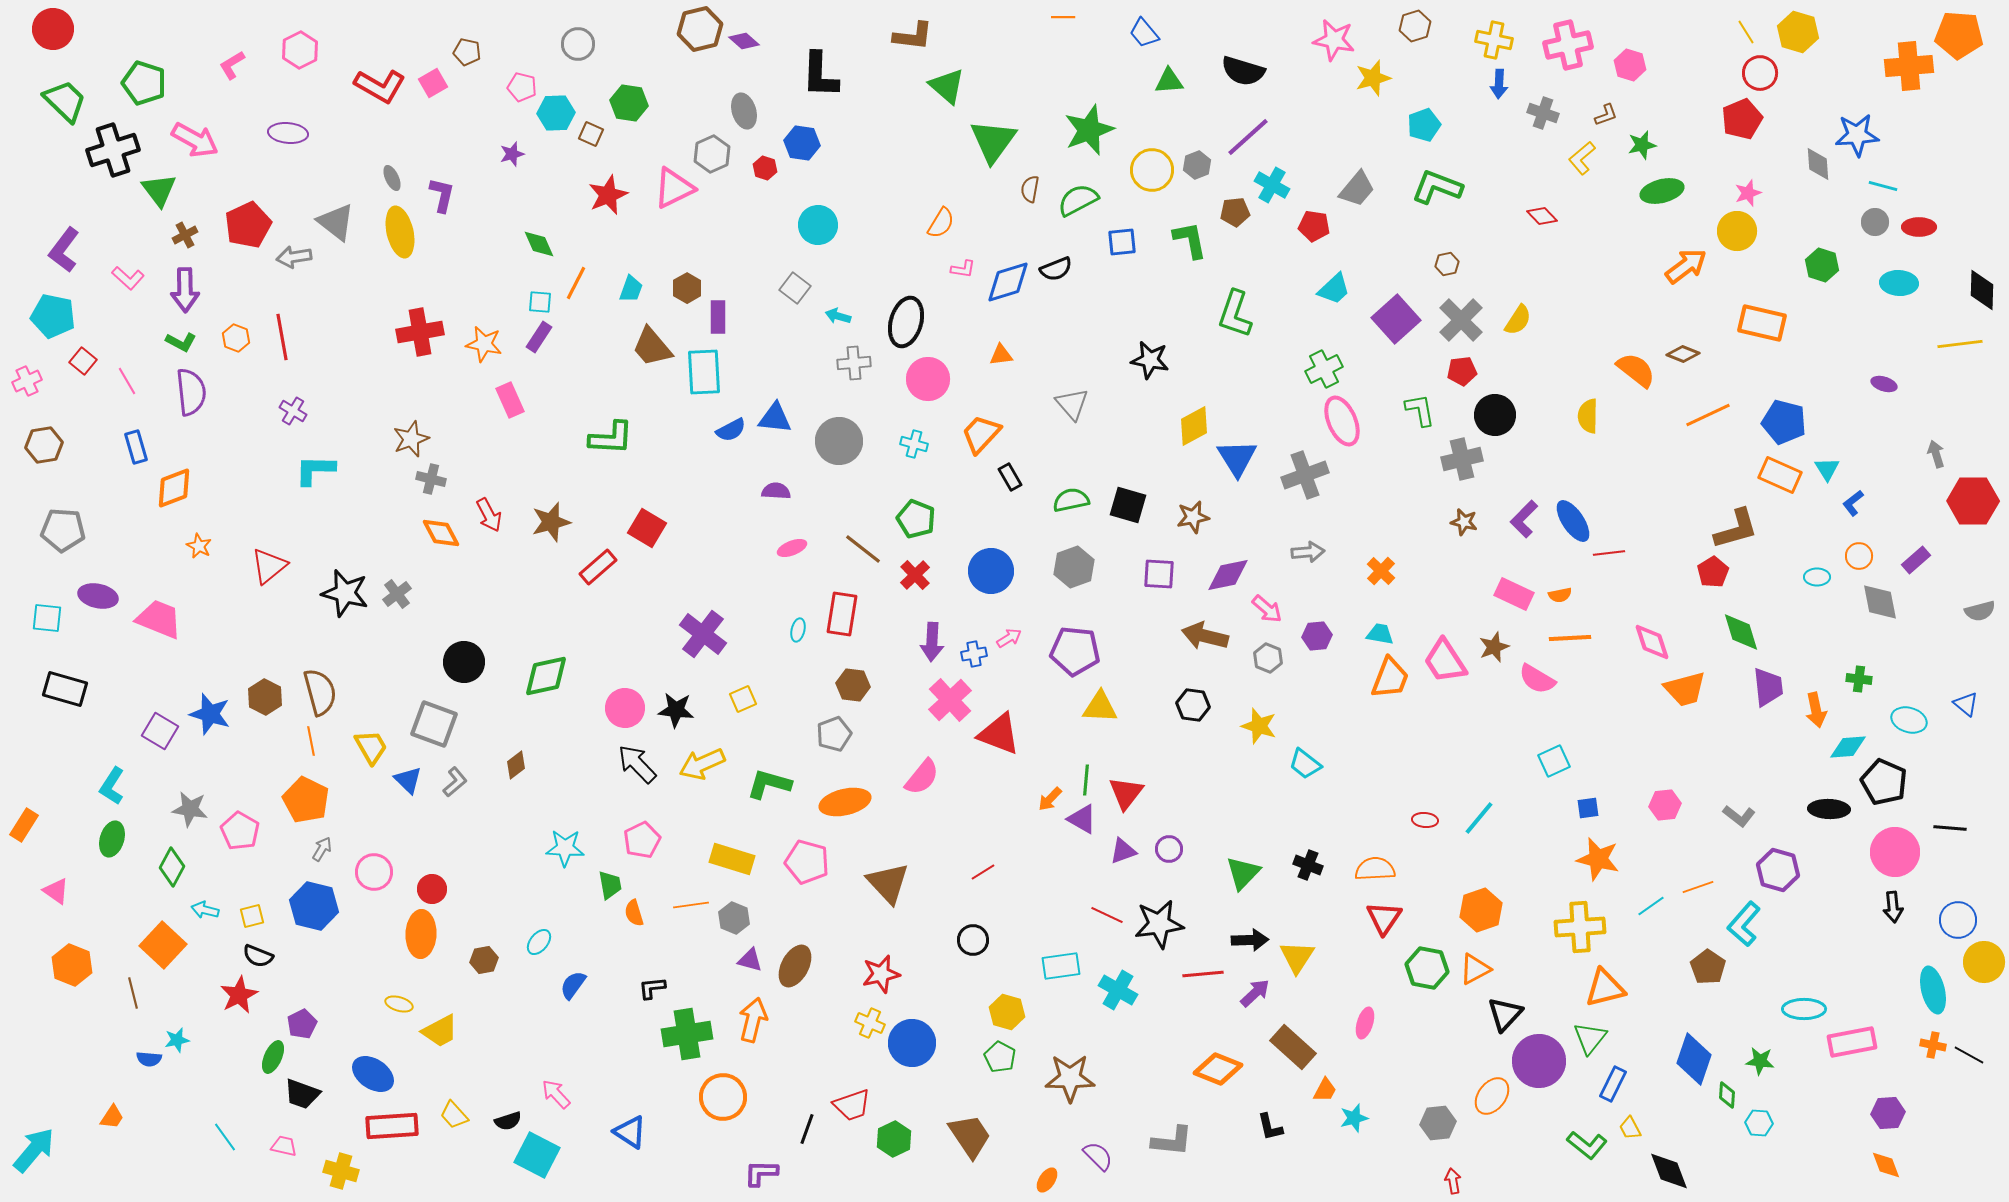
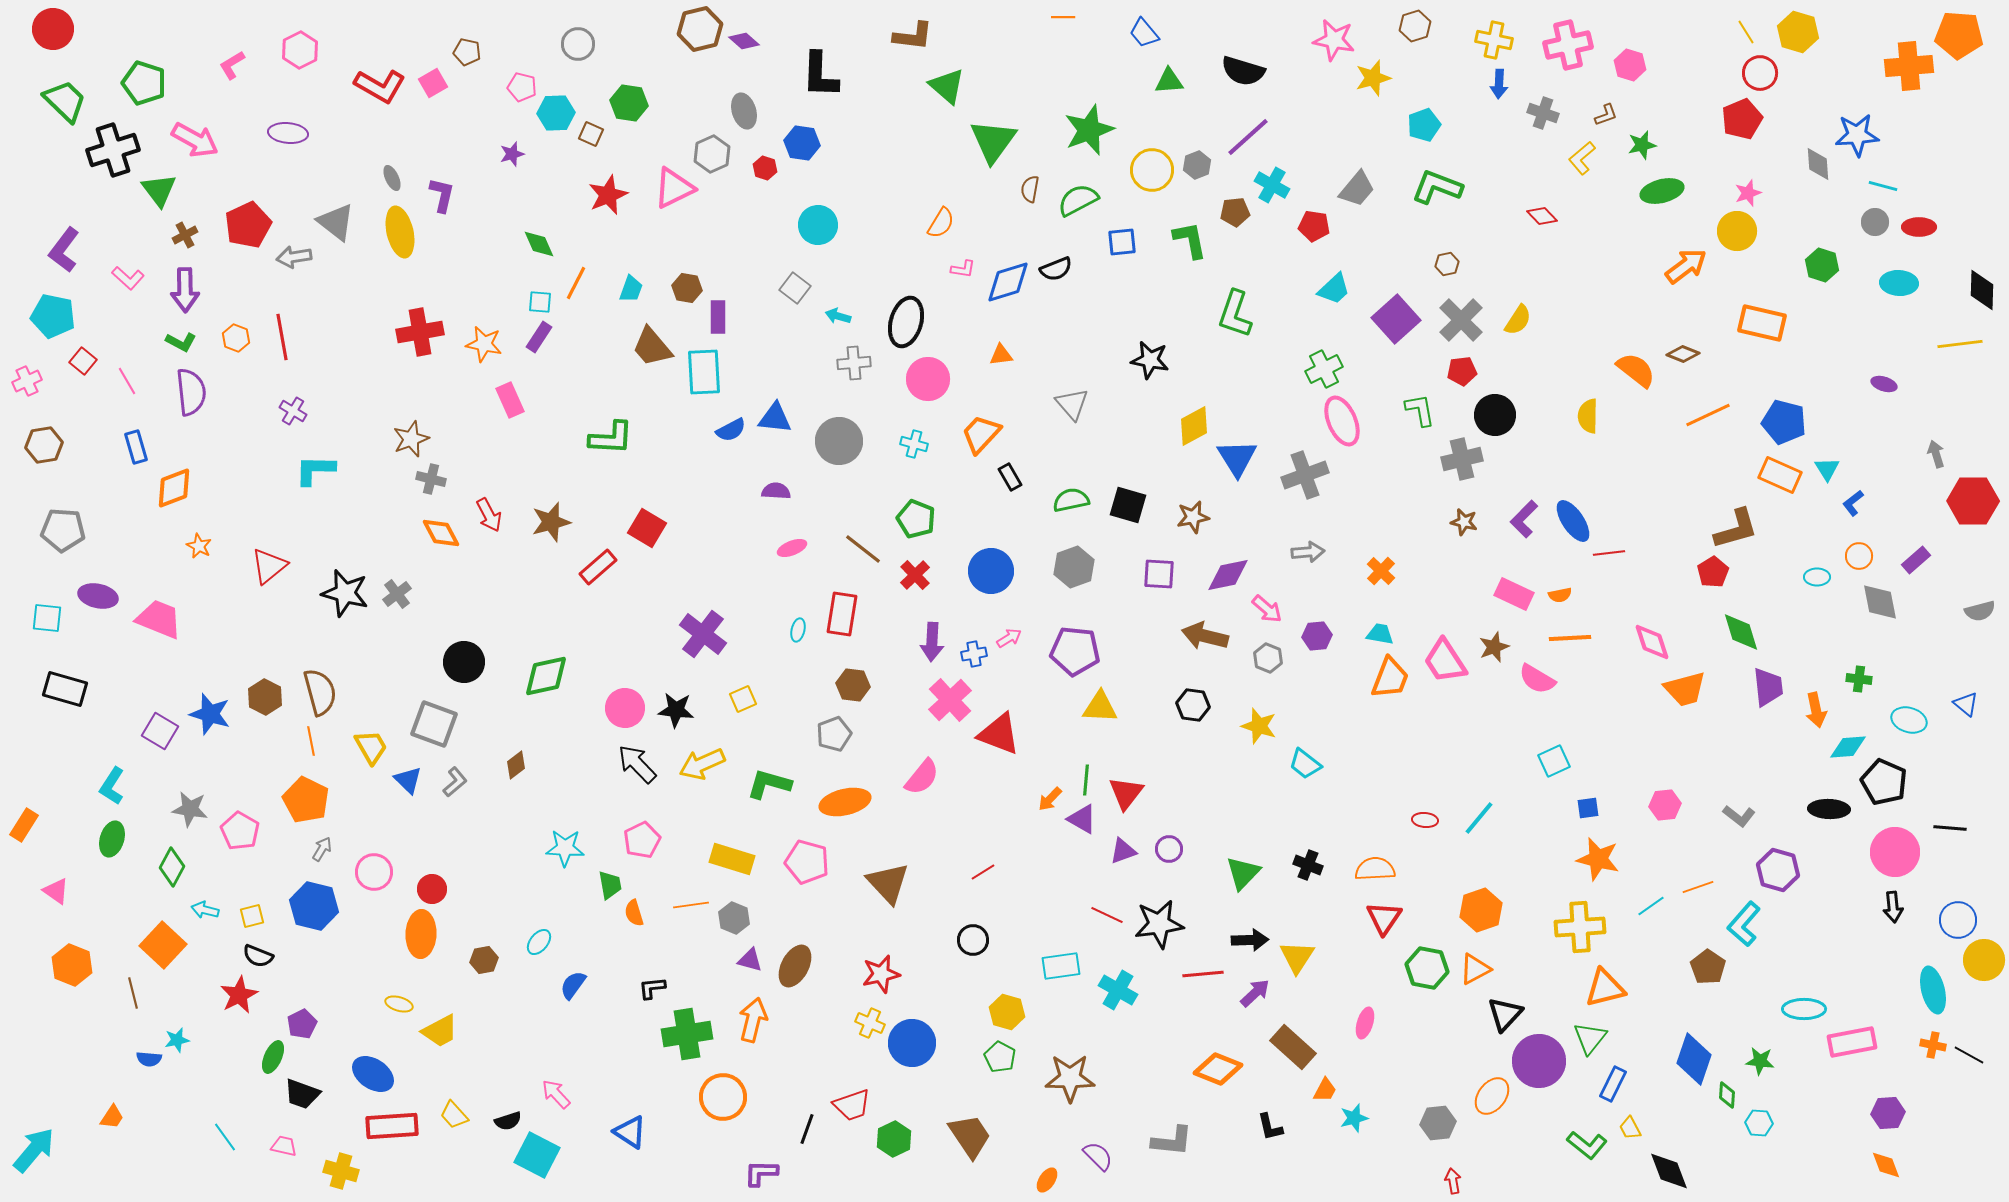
brown hexagon at (687, 288): rotated 20 degrees counterclockwise
yellow circle at (1984, 962): moved 2 px up
